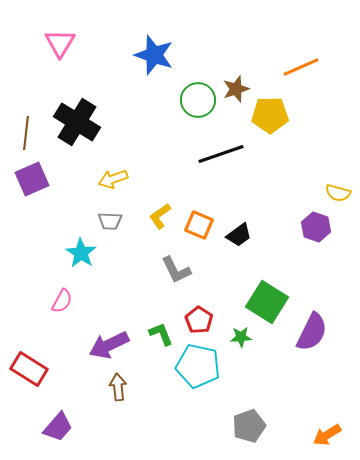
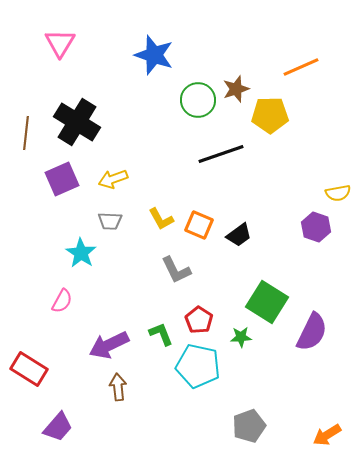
purple square: moved 30 px right
yellow semicircle: rotated 25 degrees counterclockwise
yellow L-shape: moved 1 px right, 3 px down; rotated 84 degrees counterclockwise
